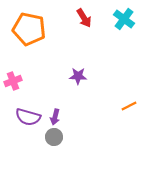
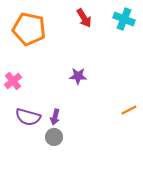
cyan cross: rotated 15 degrees counterclockwise
pink cross: rotated 18 degrees counterclockwise
orange line: moved 4 px down
